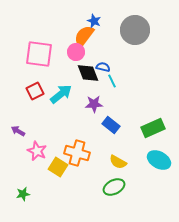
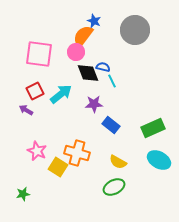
orange semicircle: moved 1 px left
purple arrow: moved 8 px right, 21 px up
